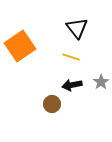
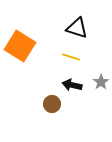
black triangle: rotated 35 degrees counterclockwise
orange square: rotated 24 degrees counterclockwise
black arrow: rotated 24 degrees clockwise
